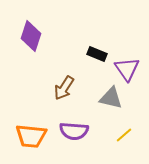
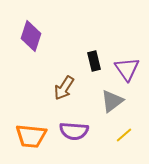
black rectangle: moved 3 px left, 7 px down; rotated 54 degrees clockwise
gray triangle: moved 1 px right, 3 px down; rotated 50 degrees counterclockwise
